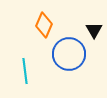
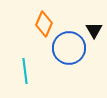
orange diamond: moved 1 px up
blue circle: moved 6 px up
